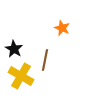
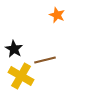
orange star: moved 5 px left, 13 px up
brown line: rotated 65 degrees clockwise
